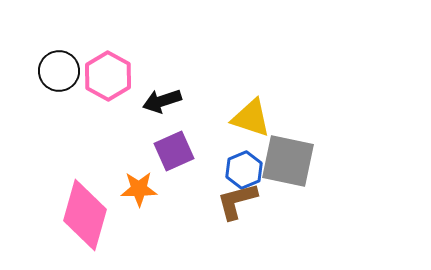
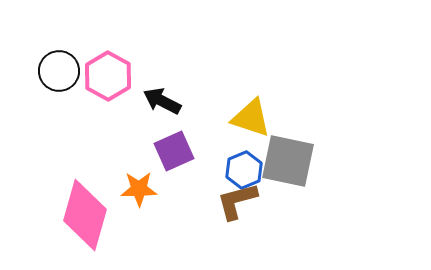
black arrow: rotated 45 degrees clockwise
